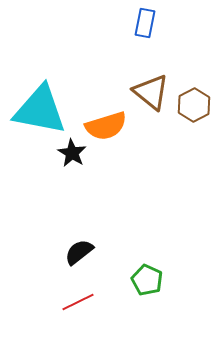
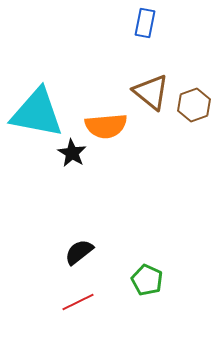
brown hexagon: rotated 8 degrees clockwise
cyan triangle: moved 3 px left, 3 px down
orange semicircle: rotated 12 degrees clockwise
